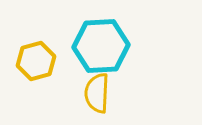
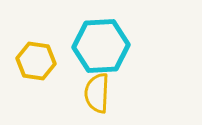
yellow hexagon: rotated 24 degrees clockwise
